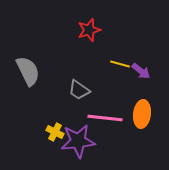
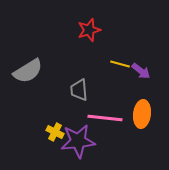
gray semicircle: rotated 84 degrees clockwise
gray trapezoid: rotated 50 degrees clockwise
